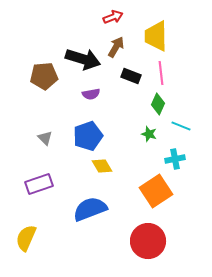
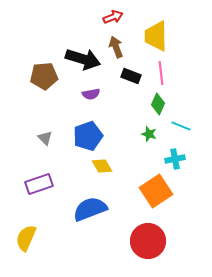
brown arrow: rotated 50 degrees counterclockwise
